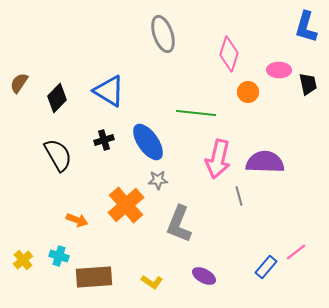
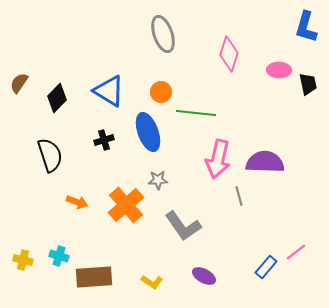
orange circle: moved 87 px left
blue ellipse: moved 10 px up; rotated 15 degrees clockwise
black semicircle: moved 8 px left; rotated 12 degrees clockwise
orange arrow: moved 18 px up
gray L-shape: moved 4 px right, 2 px down; rotated 57 degrees counterclockwise
yellow cross: rotated 36 degrees counterclockwise
